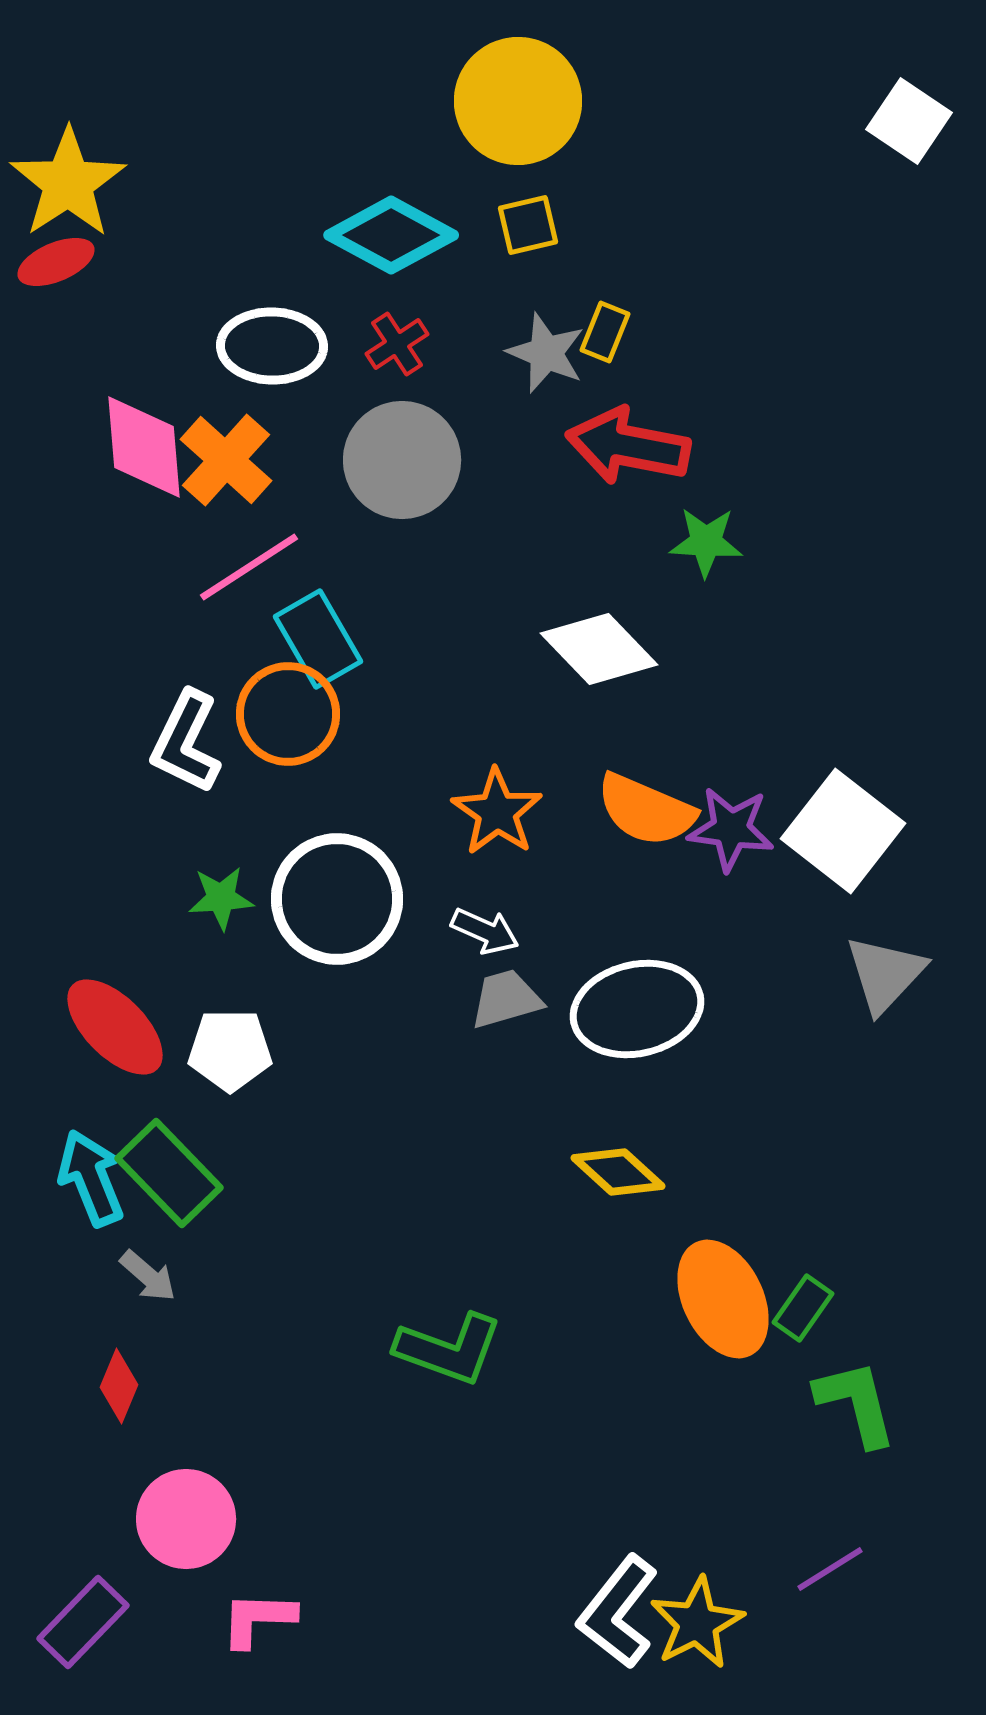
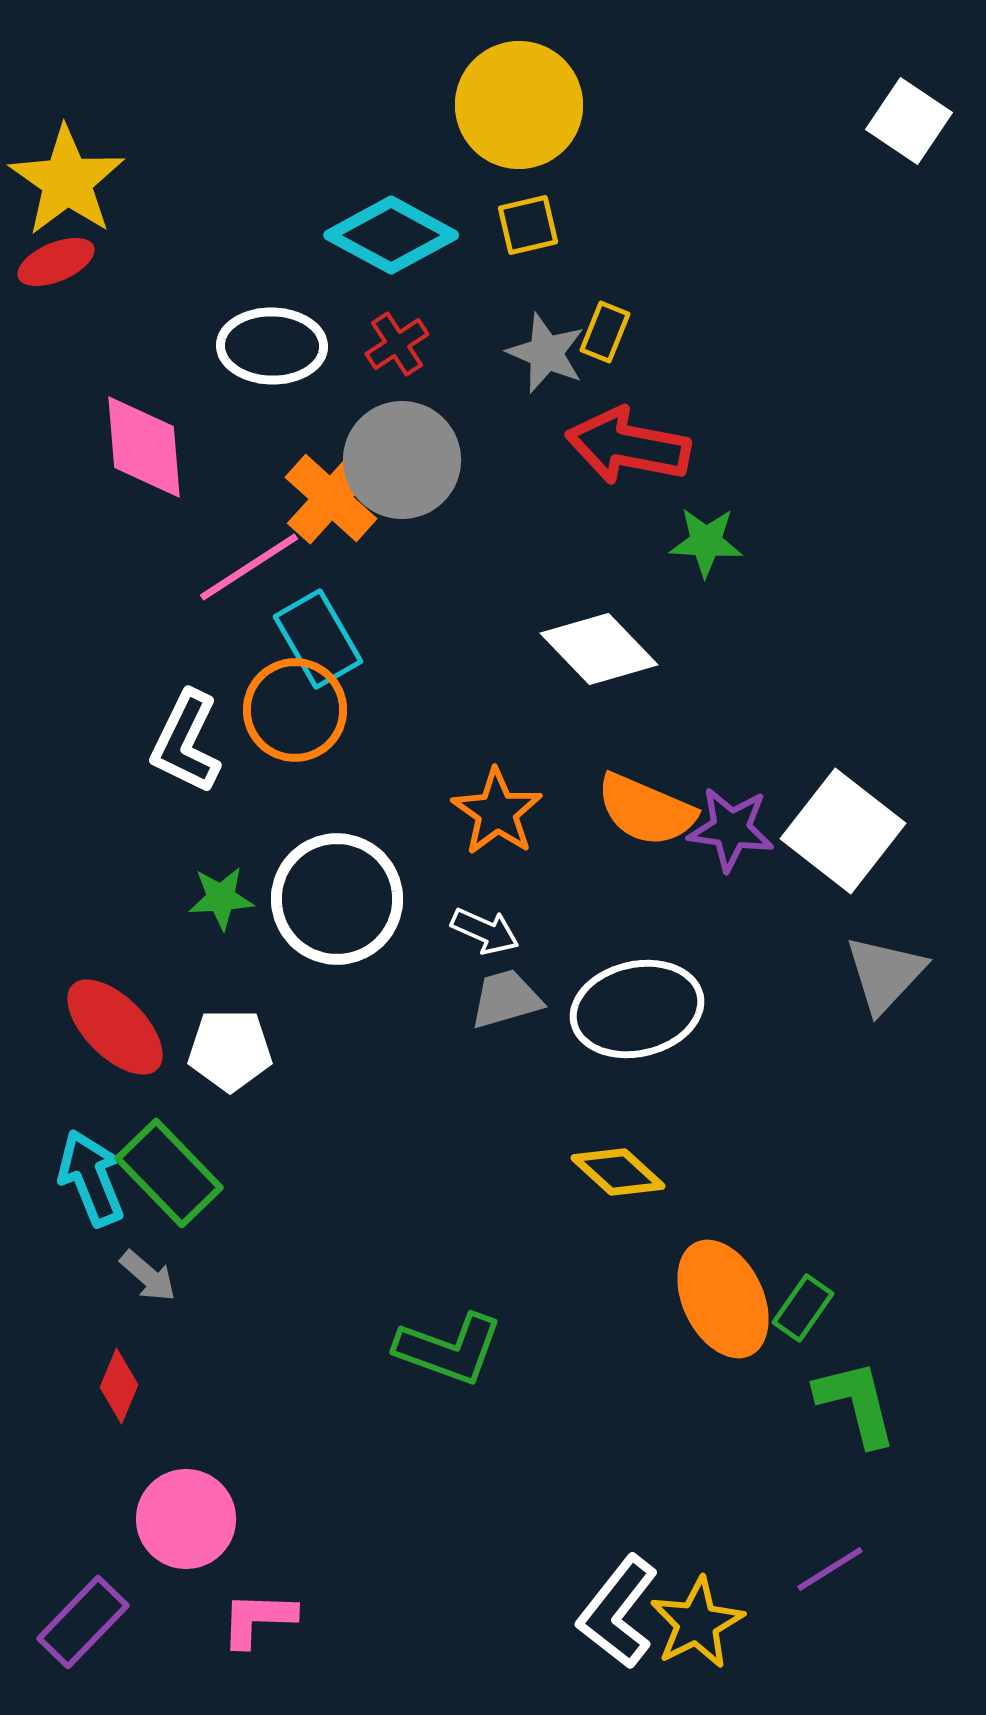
yellow circle at (518, 101): moved 1 px right, 4 px down
yellow star at (68, 183): moved 1 px left, 2 px up; rotated 4 degrees counterclockwise
orange cross at (226, 460): moved 105 px right, 38 px down
orange circle at (288, 714): moved 7 px right, 4 px up
